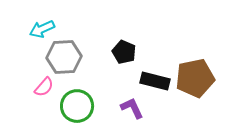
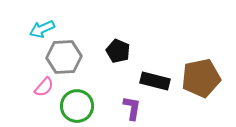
black pentagon: moved 6 px left, 1 px up
brown pentagon: moved 6 px right
purple L-shape: rotated 35 degrees clockwise
